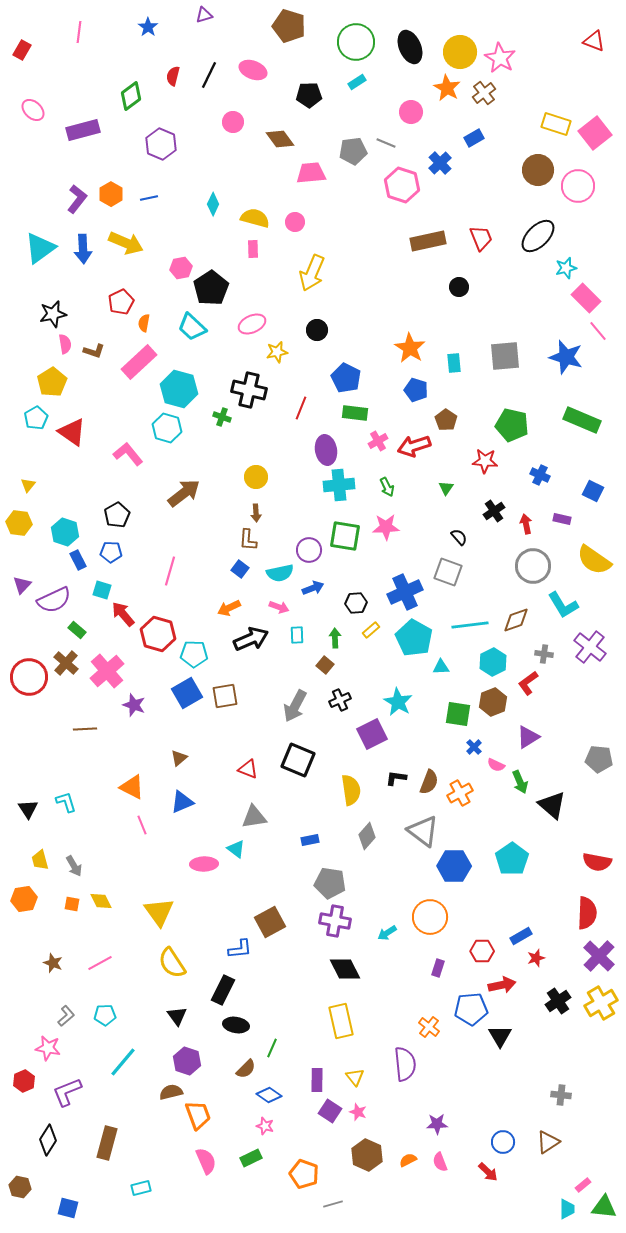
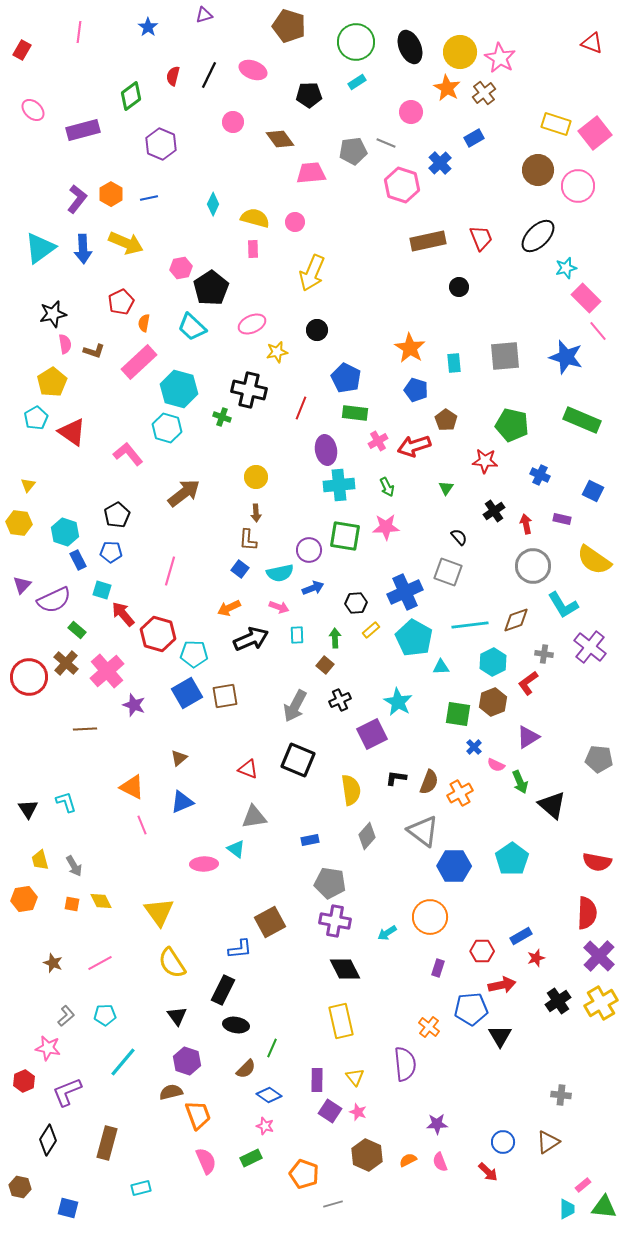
red triangle at (594, 41): moved 2 px left, 2 px down
